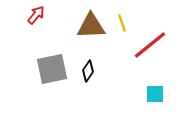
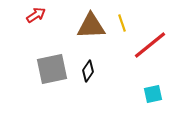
red arrow: rotated 18 degrees clockwise
cyan square: moved 2 px left; rotated 12 degrees counterclockwise
